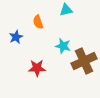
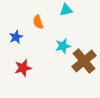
cyan star: rotated 28 degrees counterclockwise
brown cross: rotated 15 degrees counterclockwise
red star: moved 14 px left; rotated 12 degrees counterclockwise
